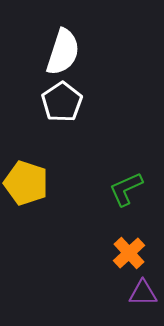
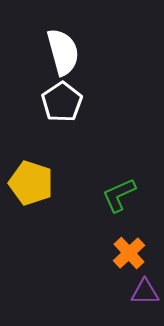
white semicircle: rotated 33 degrees counterclockwise
yellow pentagon: moved 5 px right
green L-shape: moved 7 px left, 6 px down
purple triangle: moved 2 px right, 1 px up
